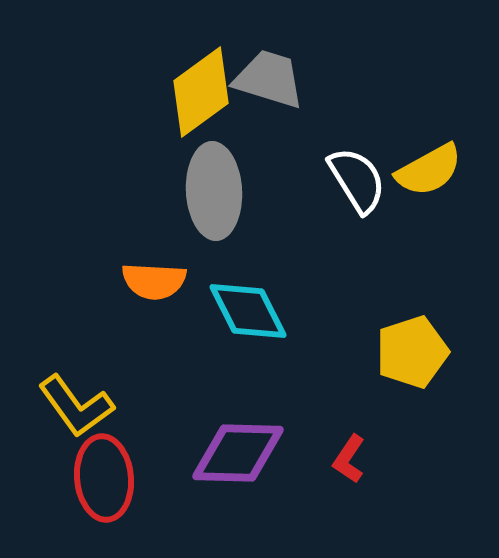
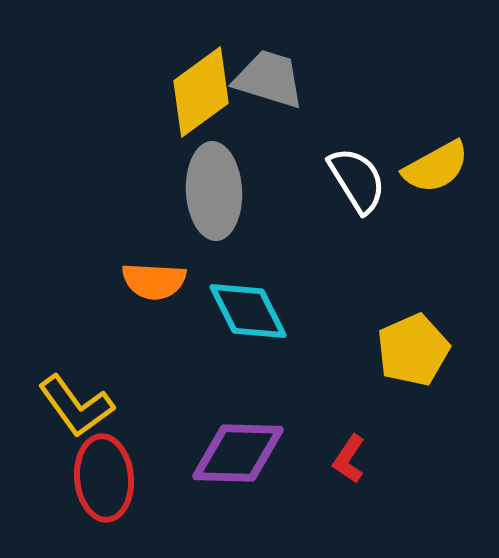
yellow semicircle: moved 7 px right, 3 px up
yellow pentagon: moved 1 px right, 2 px up; rotated 6 degrees counterclockwise
